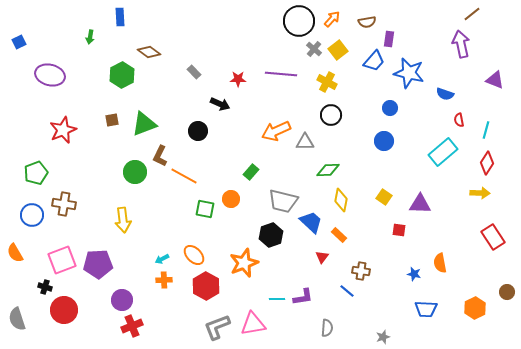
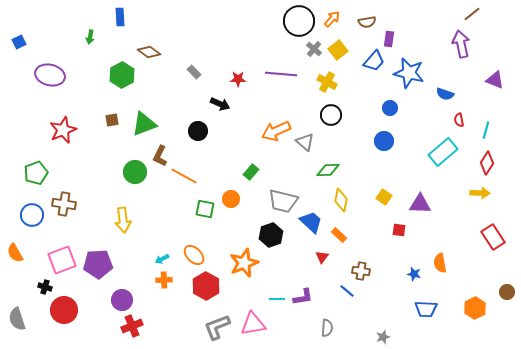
gray triangle at (305, 142): rotated 42 degrees clockwise
